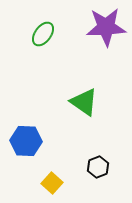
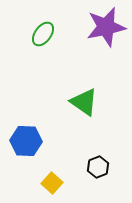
purple star: rotated 9 degrees counterclockwise
